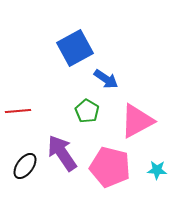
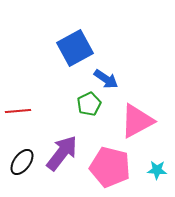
green pentagon: moved 2 px right, 7 px up; rotated 15 degrees clockwise
purple arrow: rotated 72 degrees clockwise
black ellipse: moved 3 px left, 4 px up
